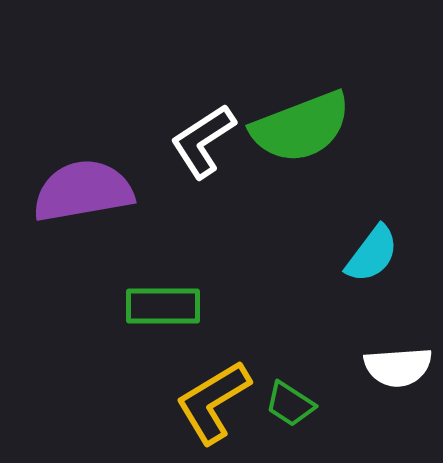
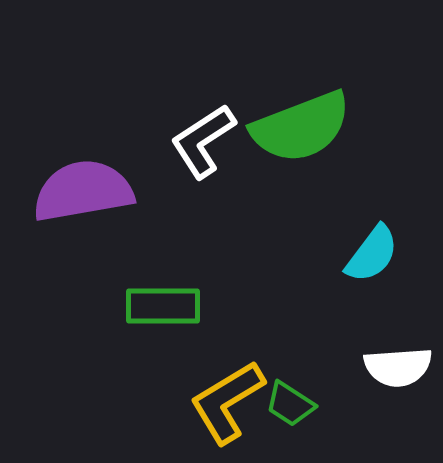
yellow L-shape: moved 14 px right
